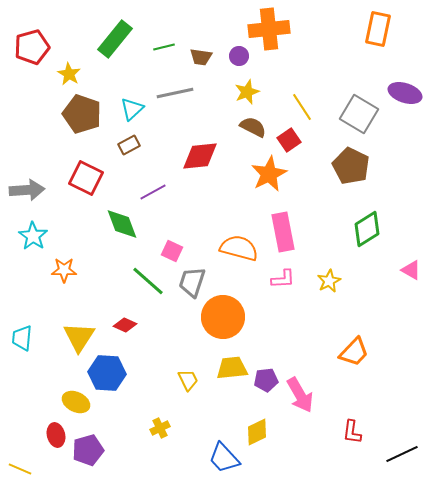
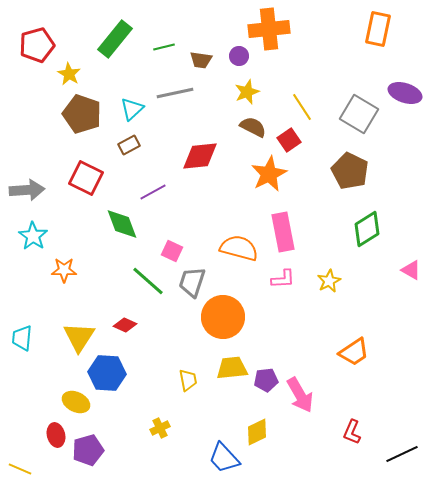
red pentagon at (32, 47): moved 5 px right, 2 px up
brown trapezoid at (201, 57): moved 3 px down
brown pentagon at (351, 166): moved 1 px left, 5 px down
orange trapezoid at (354, 352): rotated 12 degrees clockwise
yellow trapezoid at (188, 380): rotated 15 degrees clockwise
red L-shape at (352, 432): rotated 15 degrees clockwise
